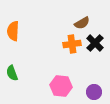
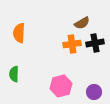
orange semicircle: moved 6 px right, 2 px down
black cross: rotated 36 degrees clockwise
green semicircle: moved 2 px right, 1 px down; rotated 21 degrees clockwise
pink hexagon: rotated 20 degrees counterclockwise
